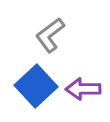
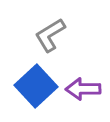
gray L-shape: rotated 6 degrees clockwise
